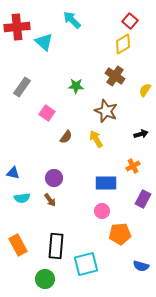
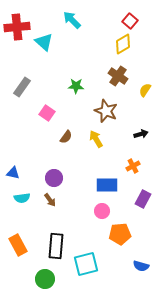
brown cross: moved 3 px right
blue rectangle: moved 1 px right, 2 px down
